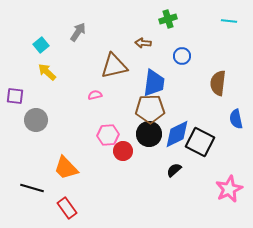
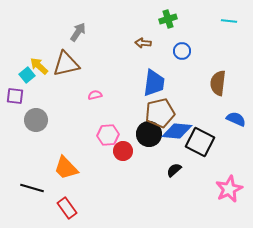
cyan square: moved 14 px left, 30 px down
blue circle: moved 5 px up
brown triangle: moved 48 px left, 2 px up
yellow arrow: moved 8 px left, 6 px up
brown pentagon: moved 10 px right, 4 px down; rotated 12 degrees counterclockwise
blue semicircle: rotated 126 degrees clockwise
blue diamond: moved 3 px up; rotated 32 degrees clockwise
